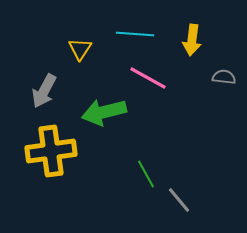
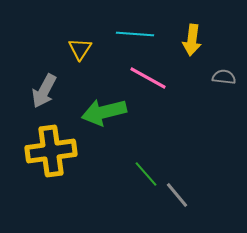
green line: rotated 12 degrees counterclockwise
gray line: moved 2 px left, 5 px up
